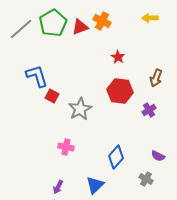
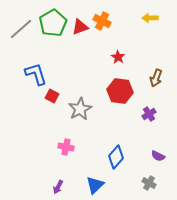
blue L-shape: moved 1 px left, 2 px up
purple cross: moved 4 px down
gray cross: moved 3 px right, 4 px down
